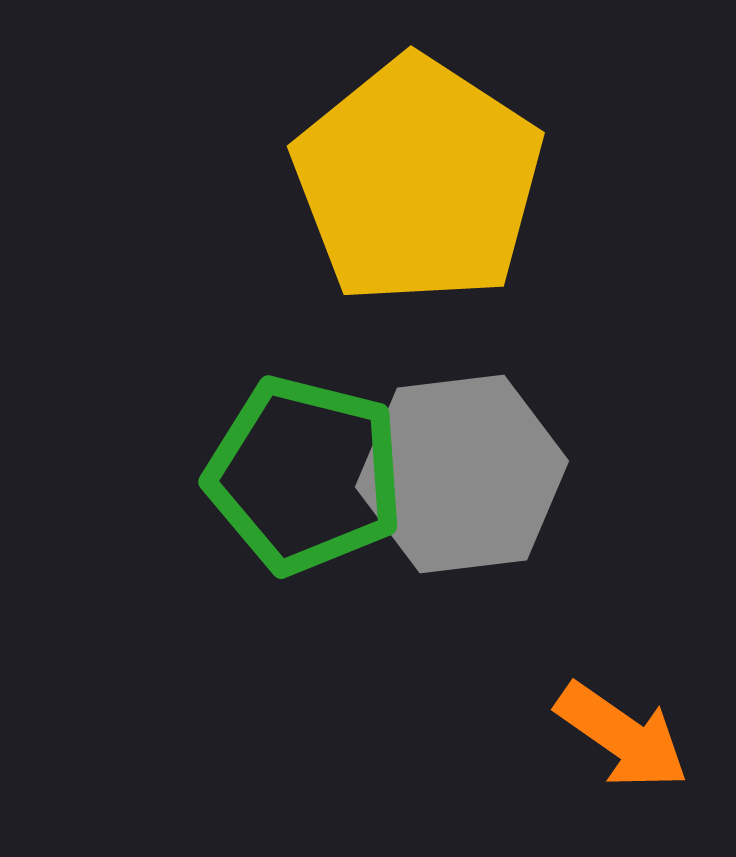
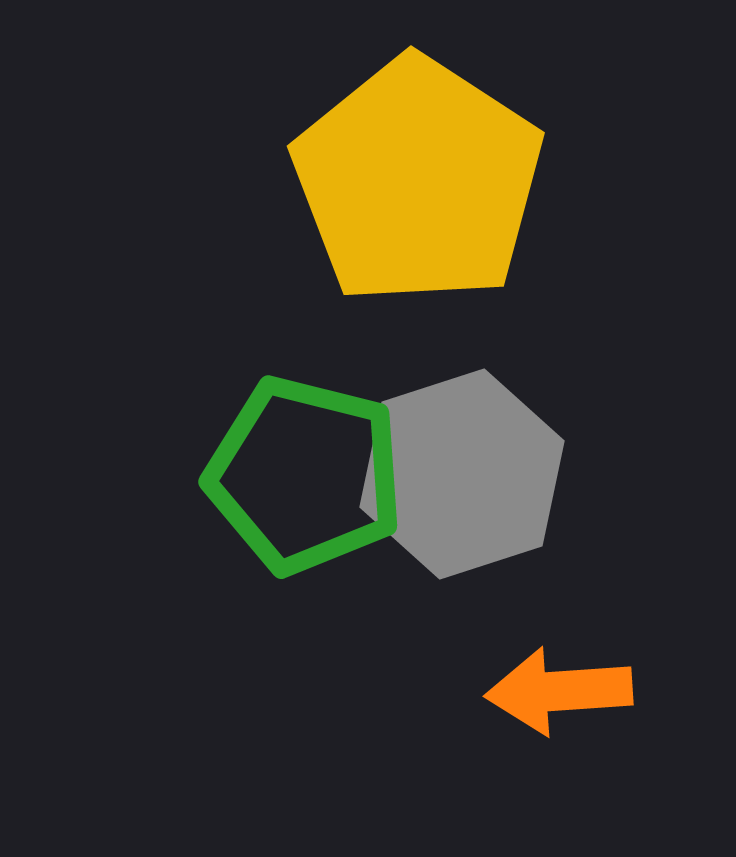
gray hexagon: rotated 11 degrees counterclockwise
orange arrow: moved 63 px left, 45 px up; rotated 141 degrees clockwise
